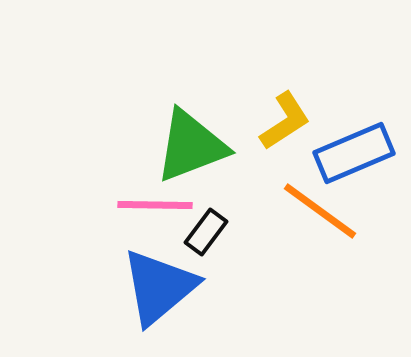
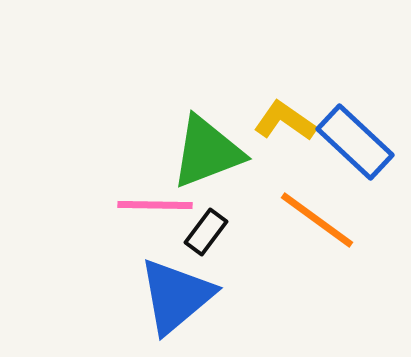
yellow L-shape: rotated 112 degrees counterclockwise
green triangle: moved 16 px right, 6 px down
blue rectangle: moved 1 px right, 11 px up; rotated 66 degrees clockwise
orange line: moved 3 px left, 9 px down
blue triangle: moved 17 px right, 9 px down
